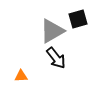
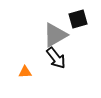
gray triangle: moved 3 px right, 4 px down
orange triangle: moved 4 px right, 4 px up
